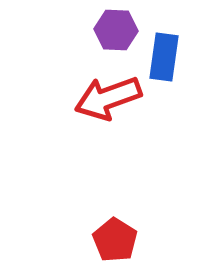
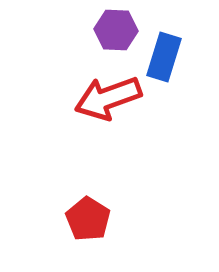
blue rectangle: rotated 9 degrees clockwise
red pentagon: moved 27 px left, 21 px up
